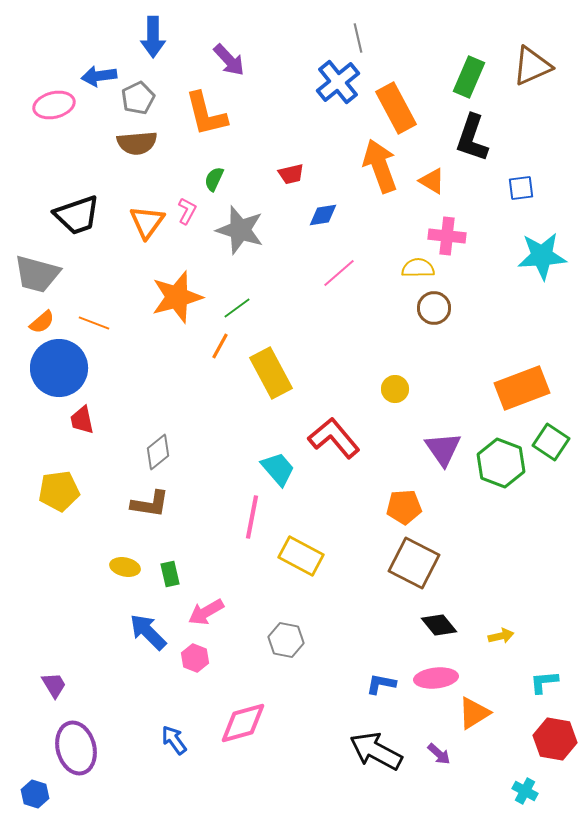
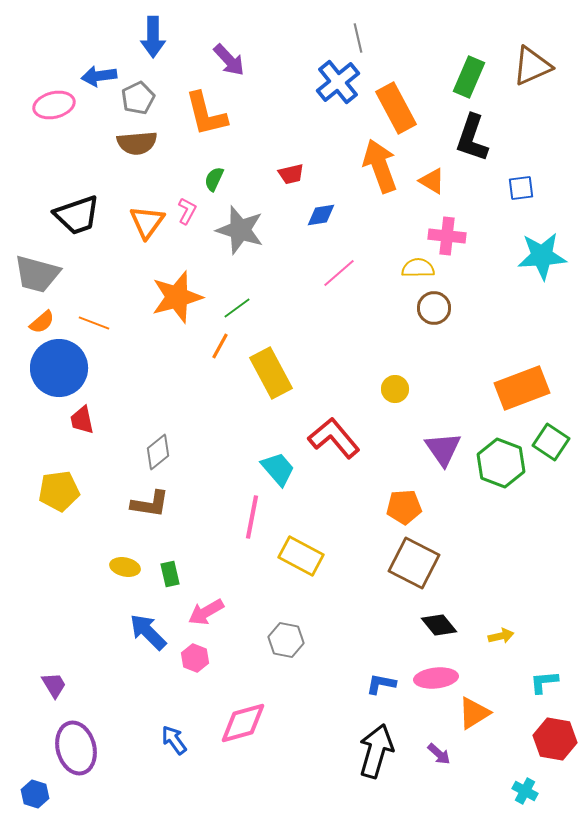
blue diamond at (323, 215): moved 2 px left
black arrow at (376, 751): rotated 78 degrees clockwise
